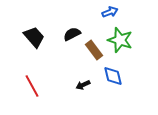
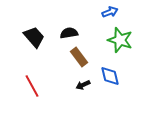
black semicircle: moved 3 px left, 1 px up; rotated 18 degrees clockwise
brown rectangle: moved 15 px left, 7 px down
blue diamond: moved 3 px left
